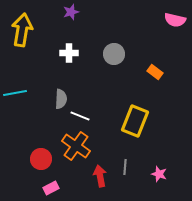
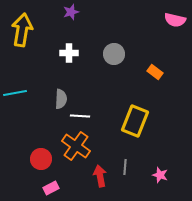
white line: rotated 18 degrees counterclockwise
pink star: moved 1 px right, 1 px down
